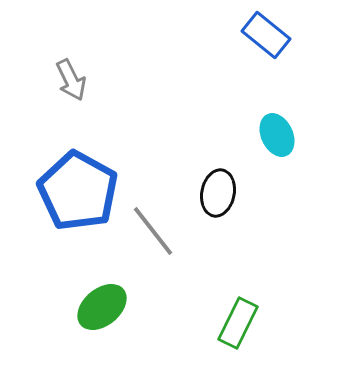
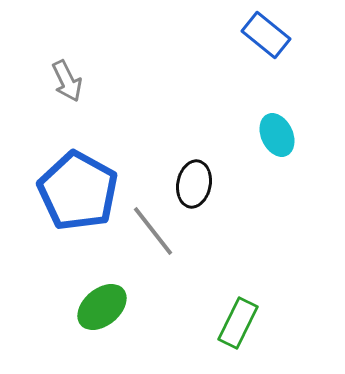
gray arrow: moved 4 px left, 1 px down
black ellipse: moved 24 px left, 9 px up
